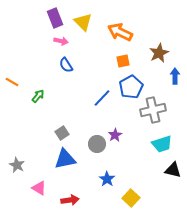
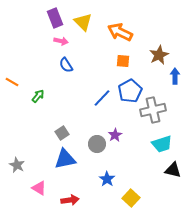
brown star: moved 2 px down
orange square: rotated 16 degrees clockwise
blue pentagon: moved 1 px left, 4 px down
